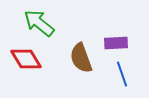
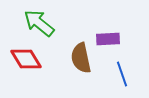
purple rectangle: moved 8 px left, 4 px up
brown semicircle: rotated 8 degrees clockwise
